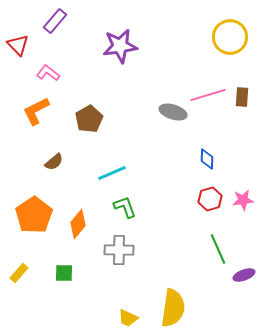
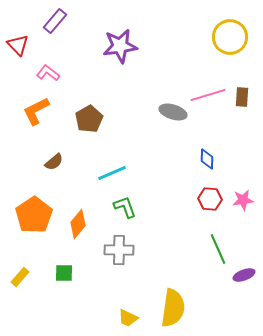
red hexagon: rotated 20 degrees clockwise
yellow rectangle: moved 1 px right, 4 px down
